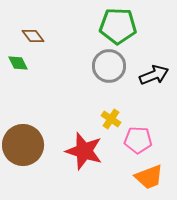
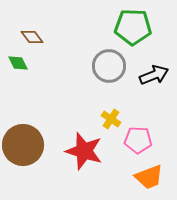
green pentagon: moved 15 px right, 1 px down
brown diamond: moved 1 px left, 1 px down
